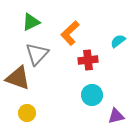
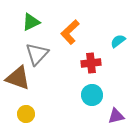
orange L-shape: moved 1 px up
red cross: moved 3 px right, 3 px down
yellow circle: moved 1 px left, 1 px down
